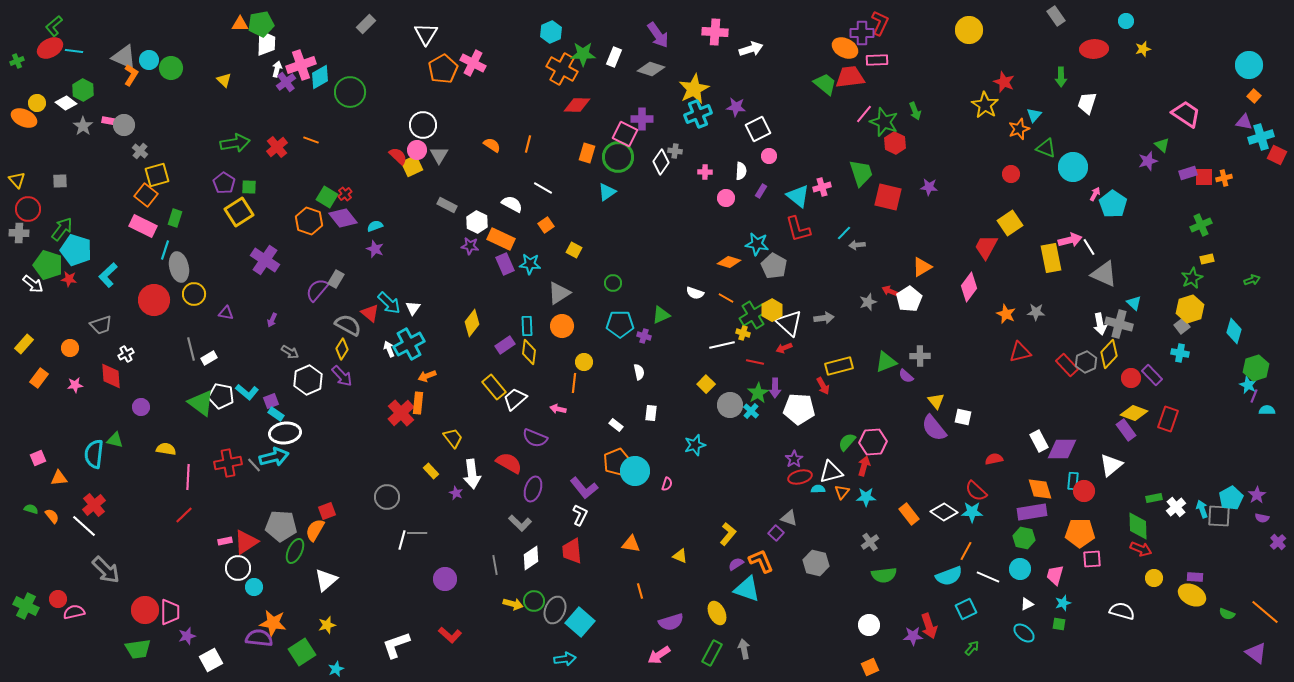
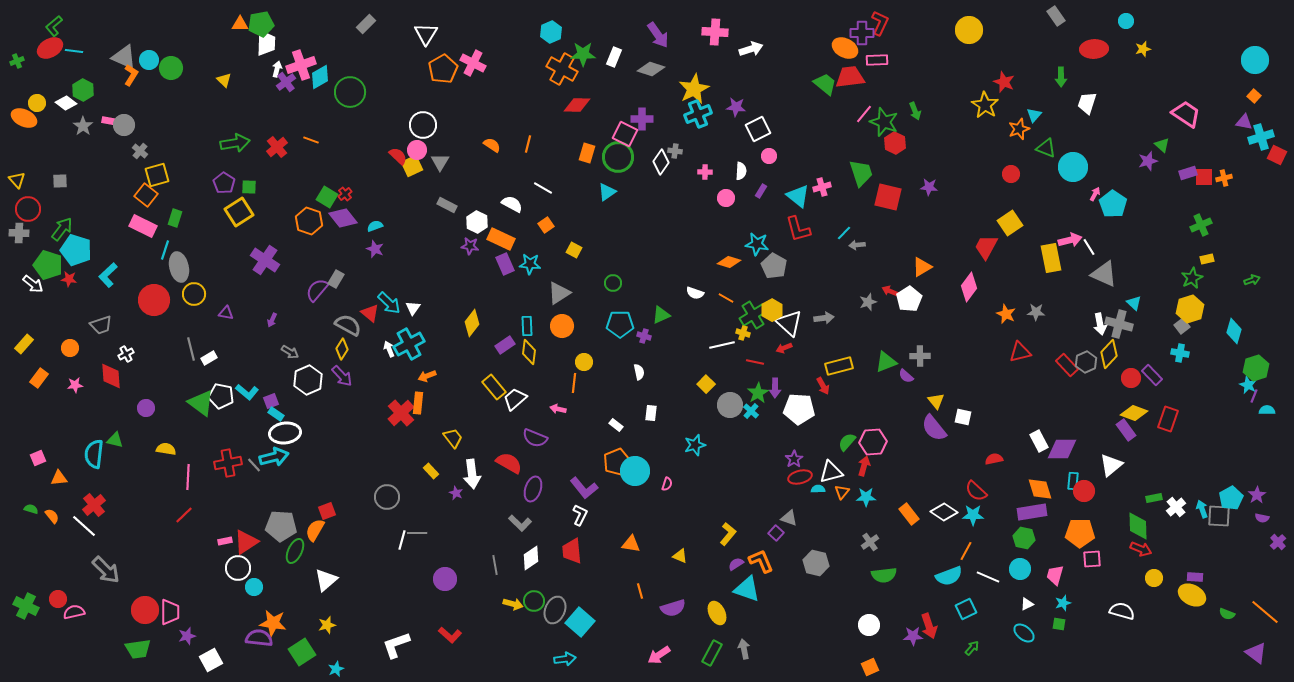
cyan circle at (1249, 65): moved 6 px right, 5 px up
gray triangle at (439, 155): moved 1 px right, 7 px down
purple circle at (141, 407): moved 5 px right, 1 px down
cyan star at (972, 512): moved 1 px right, 3 px down
purple semicircle at (671, 622): moved 2 px right, 14 px up
